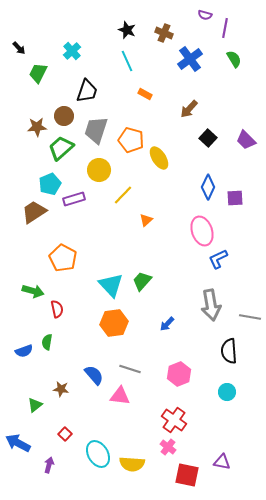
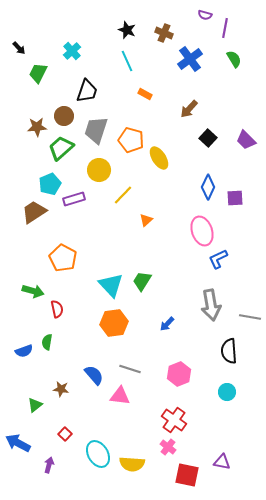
green trapezoid at (142, 281): rotated 10 degrees counterclockwise
